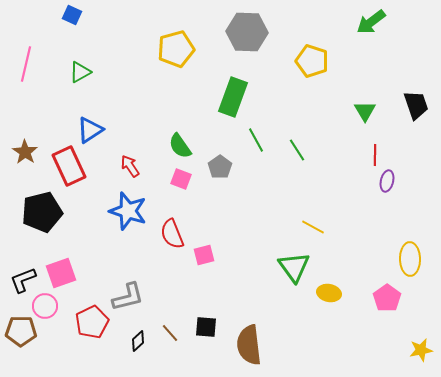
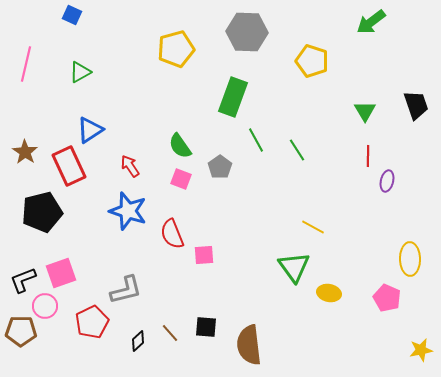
red line at (375, 155): moved 7 px left, 1 px down
pink square at (204, 255): rotated 10 degrees clockwise
gray L-shape at (128, 297): moved 2 px left, 7 px up
pink pentagon at (387, 298): rotated 12 degrees counterclockwise
